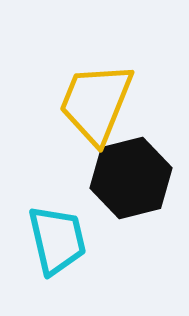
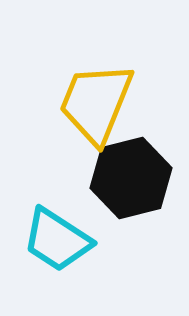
cyan trapezoid: rotated 136 degrees clockwise
